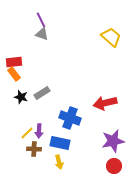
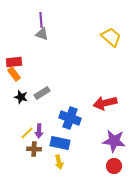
purple line: rotated 21 degrees clockwise
purple star: moved 1 px right; rotated 20 degrees clockwise
